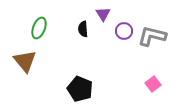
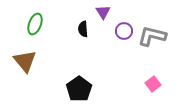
purple triangle: moved 2 px up
green ellipse: moved 4 px left, 4 px up
black pentagon: moved 1 px left; rotated 15 degrees clockwise
